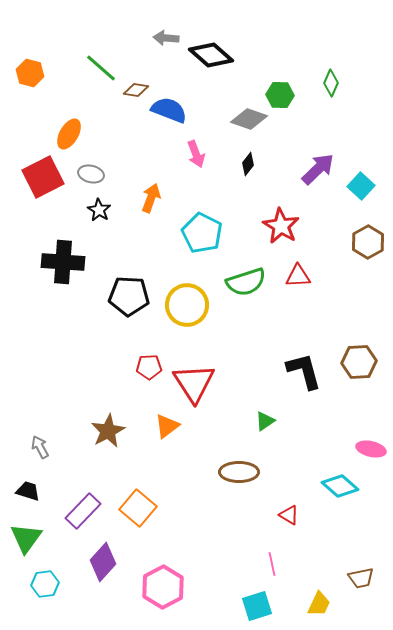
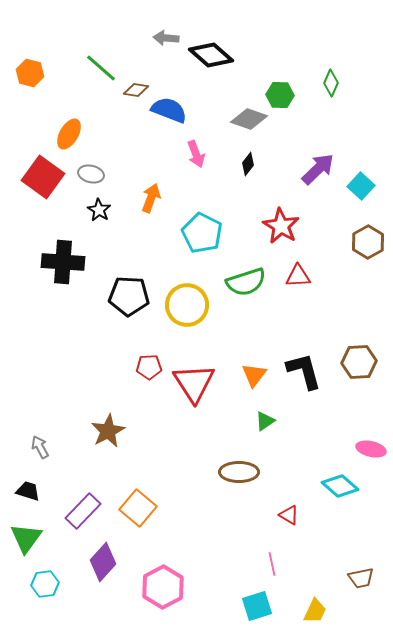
red square at (43, 177): rotated 27 degrees counterclockwise
orange triangle at (167, 426): moved 87 px right, 51 px up; rotated 16 degrees counterclockwise
yellow trapezoid at (319, 604): moved 4 px left, 7 px down
